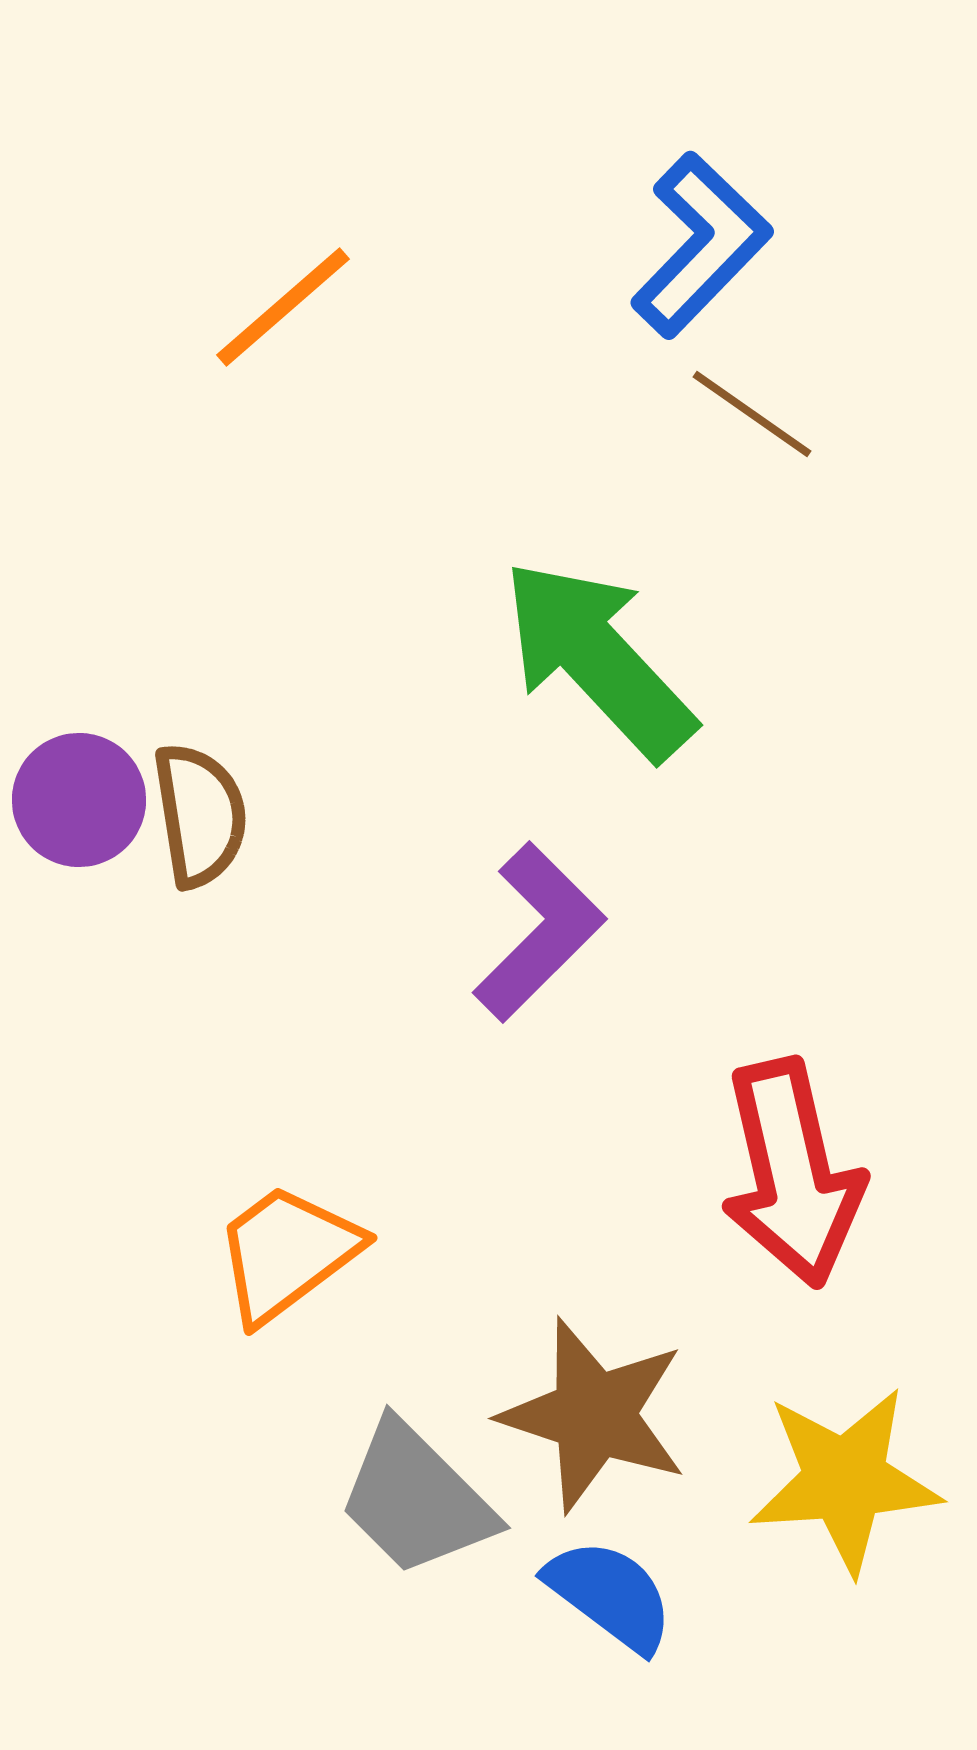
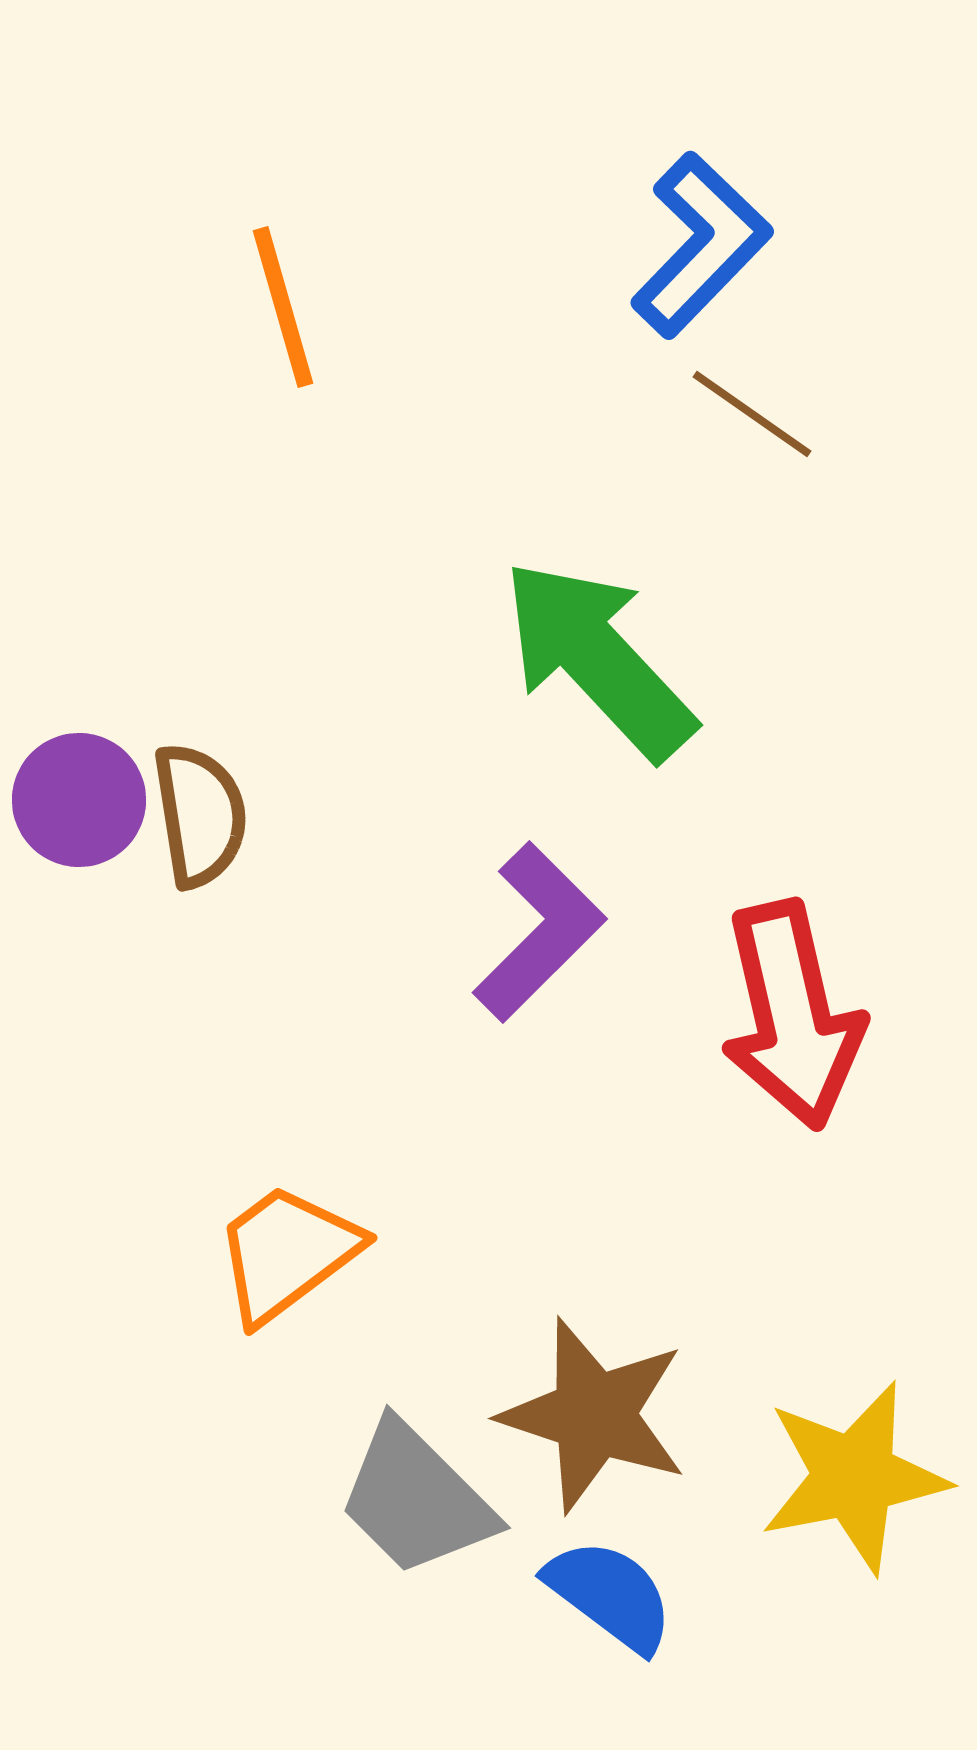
orange line: rotated 65 degrees counterclockwise
red arrow: moved 158 px up
yellow star: moved 9 px right, 3 px up; rotated 7 degrees counterclockwise
